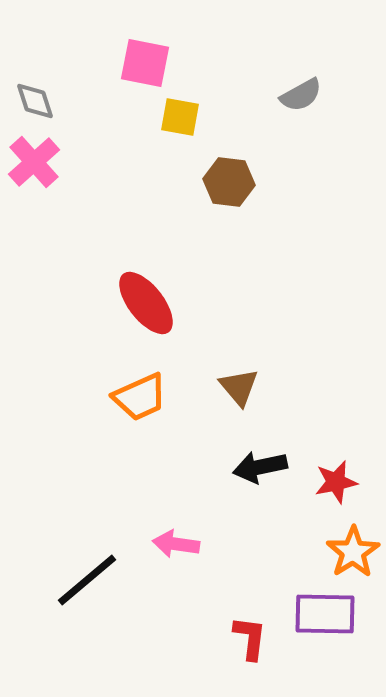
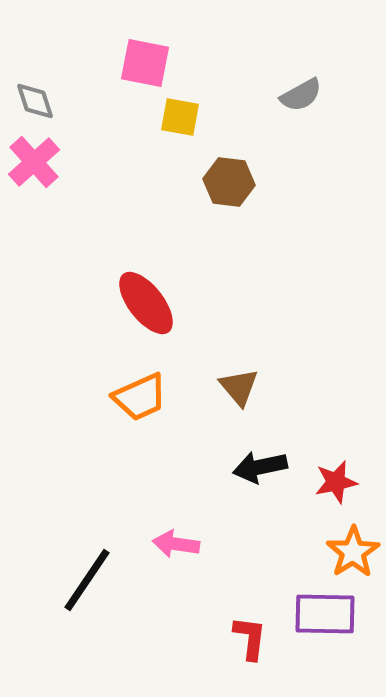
black line: rotated 16 degrees counterclockwise
